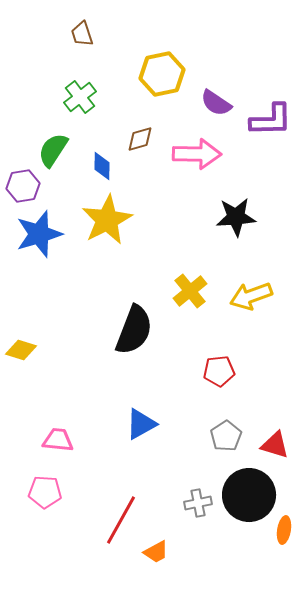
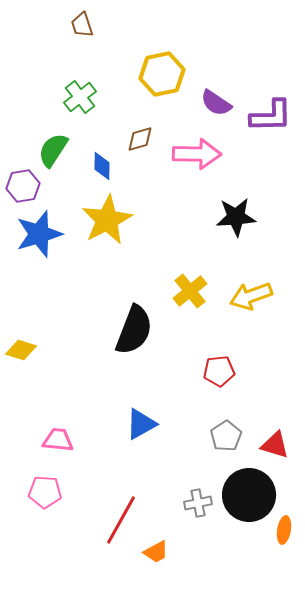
brown trapezoid: moved 9 px up
purple L-shape: moved 4 px up
